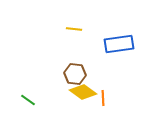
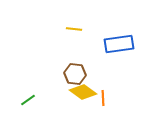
green line: rotated 70 degrees counterclockwise
